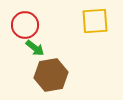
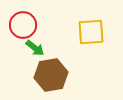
yellow square: moved 4 px left, 11 px down
red circle: moved 2 px left
